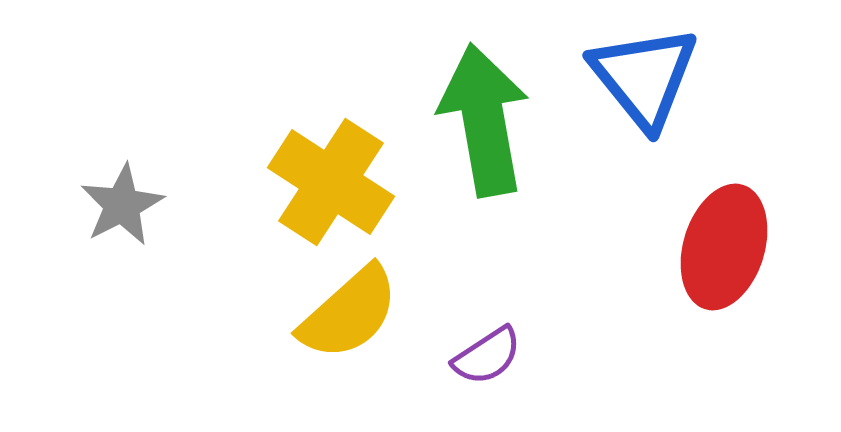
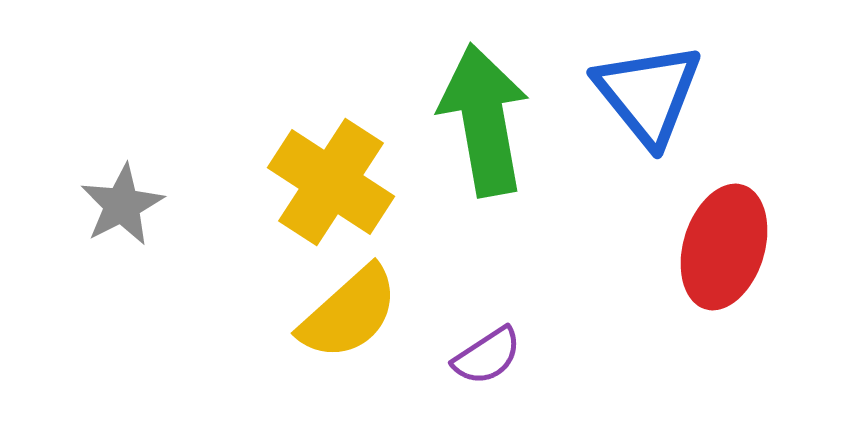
blue triangle: moved 4 px right, 17 px down
